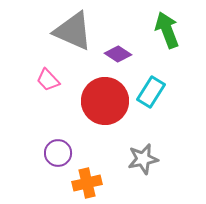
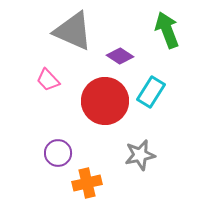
purple diamond: moved 2 px right, 2 px down
gray star: moved 3 px left, 4 px up
